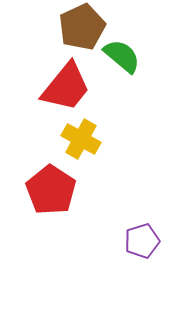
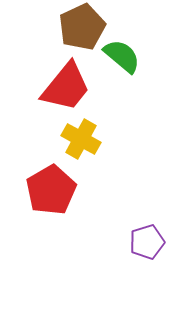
red pentagon: rotated 9 degrees clockwise
purple pentagon: moved 5 px right, 1 px down
